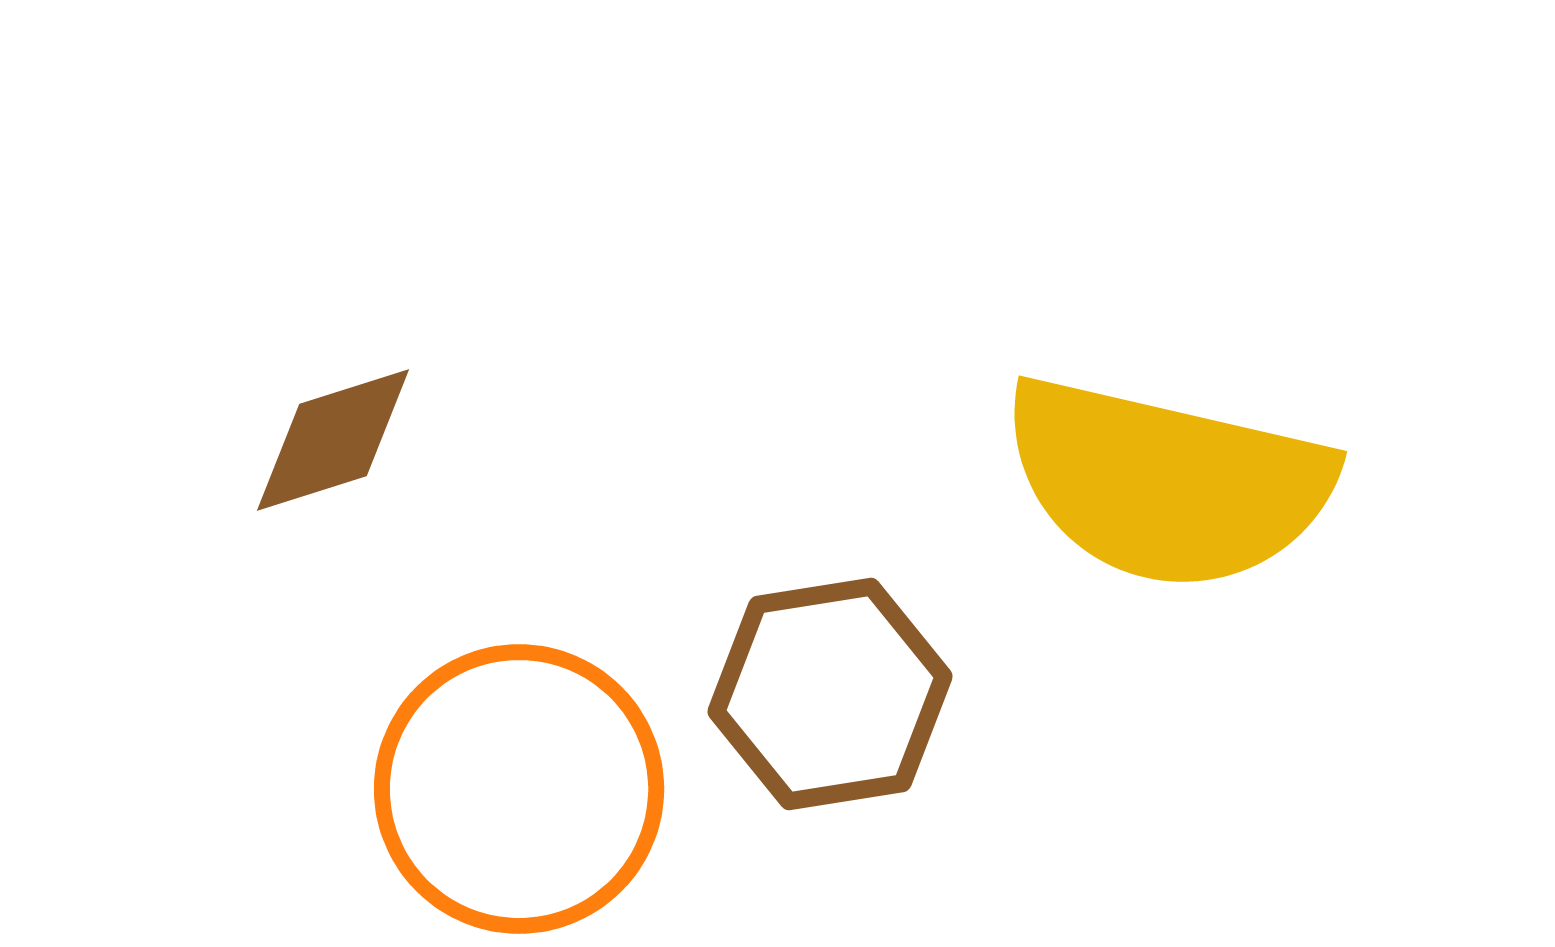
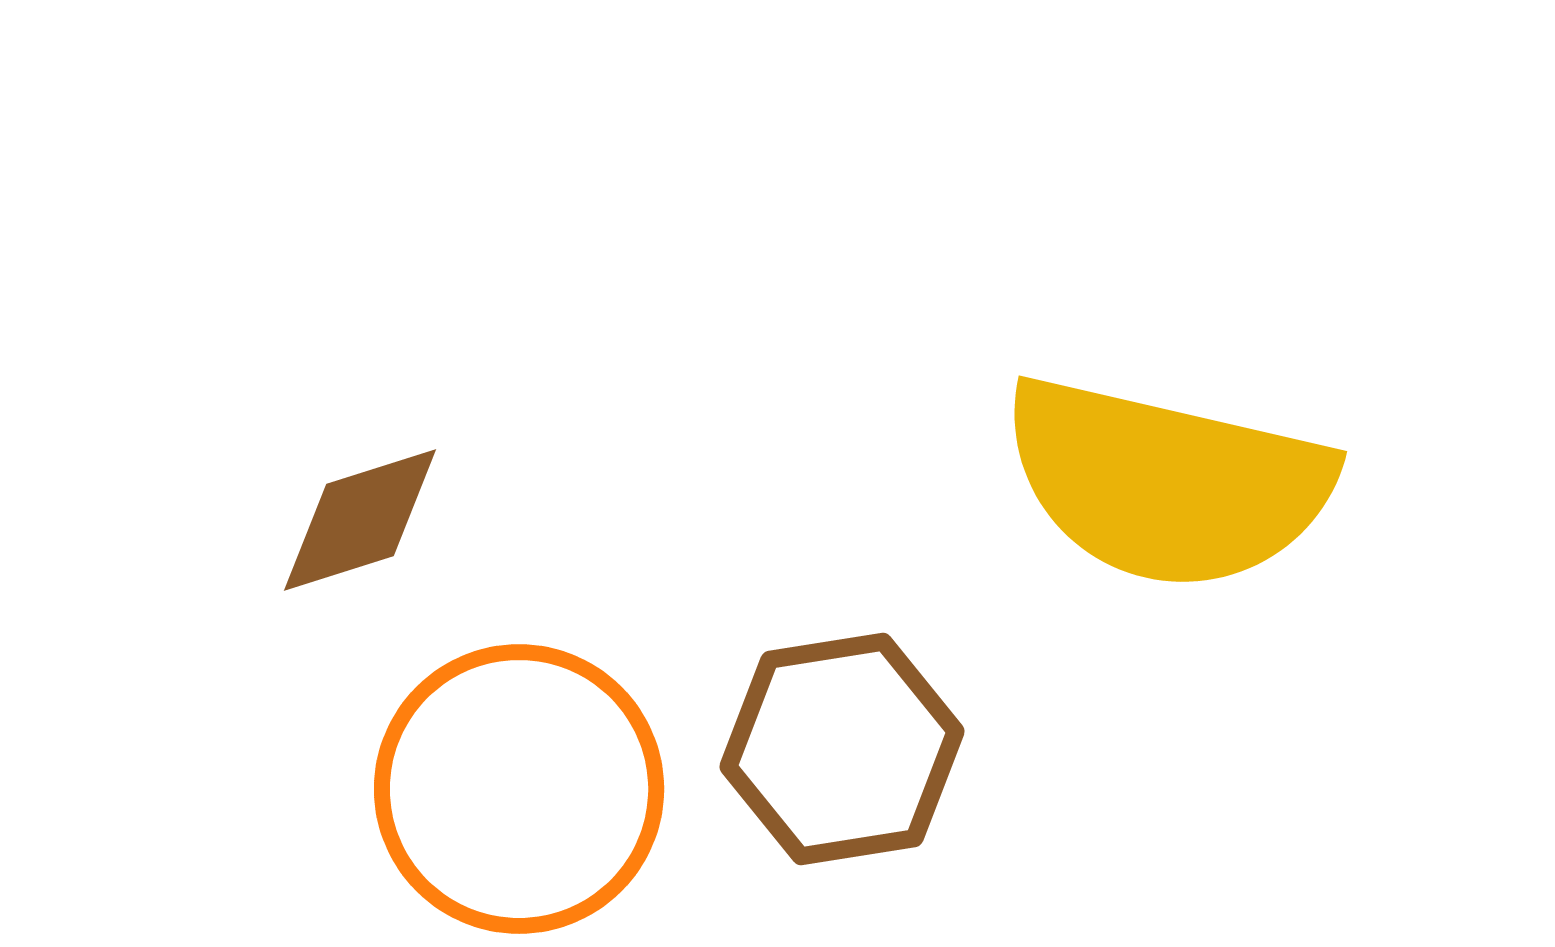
brown diamond: moved 27 px right, 80 px down
brown hexagon: moved 12 px right, 55 px down
